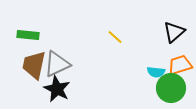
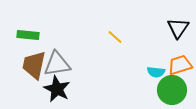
black triangle: moved 4 px right, 4 px up; rotated 15 degrees counterclockwise
gray triangle: rotated 16 degrees clockwise
green circle: moved 1 px right, 2 px down
